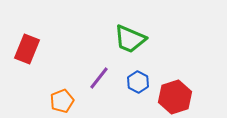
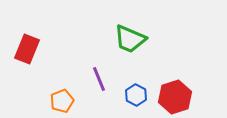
purple line: moved 1 px down; rotated 60 degrees counterclockwise
blue hexagon: moved 2 px left, 13 px down
